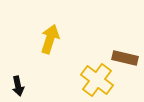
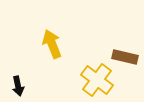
yellow arrow: moved 2 px right, 5 px down; rotated 40 degrees counterclockwise
brown rectangle: moved 1 px up
